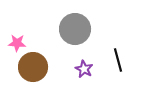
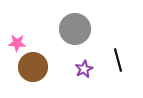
purple star: rotated 18 degrees clockwise
